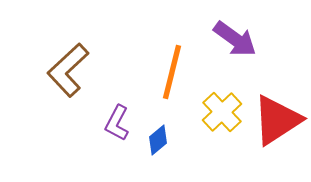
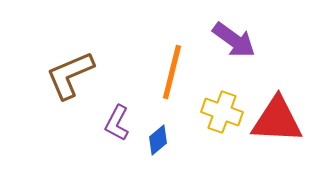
purple arrow: moved 1 px left, 1 px down
brown L-shape: moved 2 px right, 5 px down; rotated 20 degrees clockwise
yellow cross: rotated 27 degrees counterclockwise
red triangle: rotated 36 degrees clockwise
